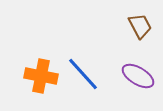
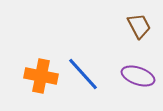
brown trapezoid: moved 1 px left
purple ellipse: rotated 12 degrees counterclockwise
